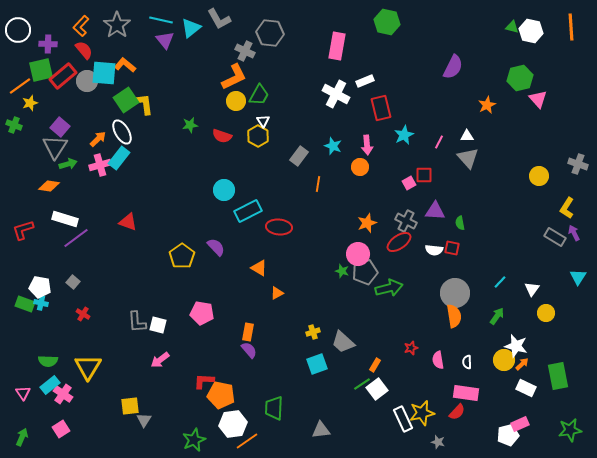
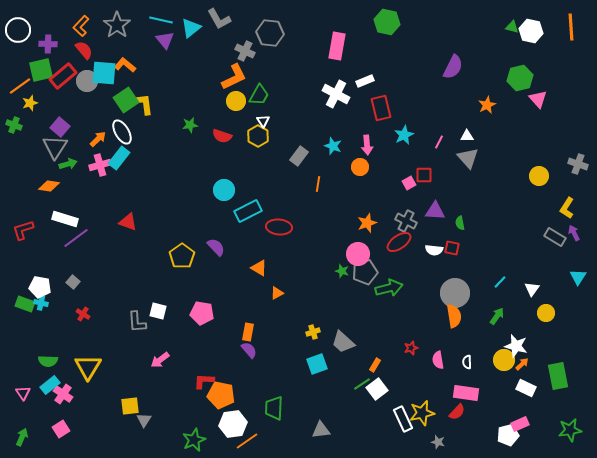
white square at (158, 325): moved 14 px up
